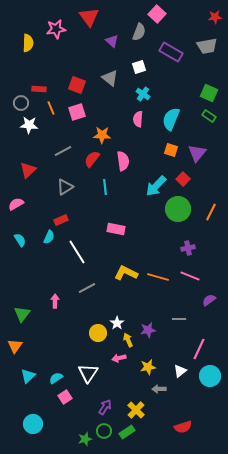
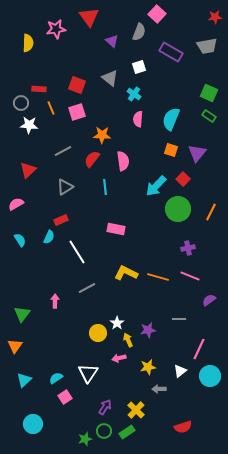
cyan cross at (143, 94): moved 9 px left
cyan triangle at (28, 376): moved 4 px left, 4 px down
